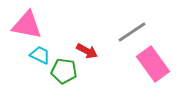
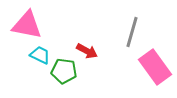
gray line: rotated 40 degrees counterclockwise
pink rectangle: moved 2 px right, 3 px down
